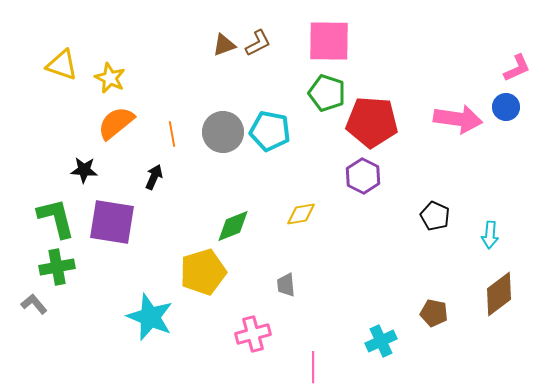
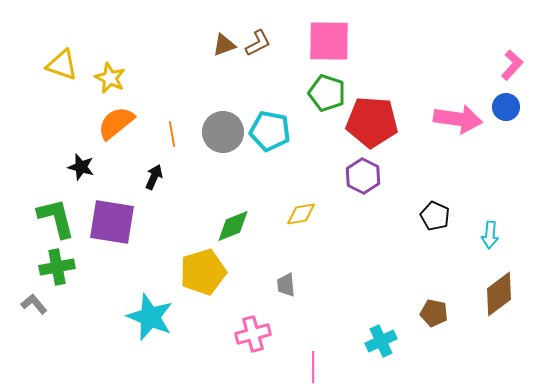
pink L-shape: moved 5 px left, 3 px up; rotated 24 degrees counterclockwise
black star: moved 3 px left, 3 px up; rotated 12 degrees clockwise
